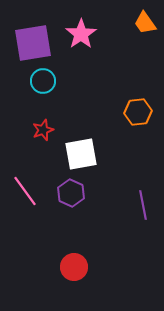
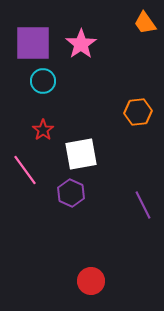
pink star: moved 10 px down
purple square: rotated 9 degrees clockwise
red star: rotated 15 degrees counterclockwise
pink line: moved 21 px up
purple line: rotated 16 degrees counterclockwise
red circle: moved 17 px right, 14 px down
